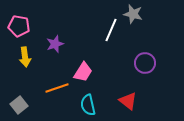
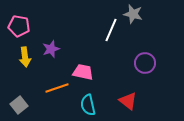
purple star: moved 4 px left, 5 px down
pink trapezoid: rotated 110 degrees counterclockwise
